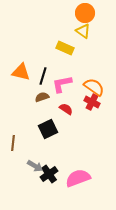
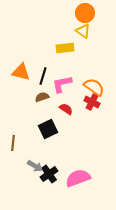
yellow rectangle: rotated 30 degrees counterclockwise
